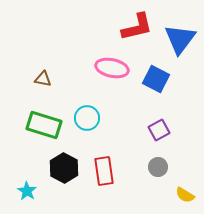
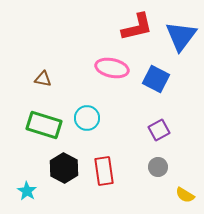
blue triangle: moved 1 px right, 3 px up
